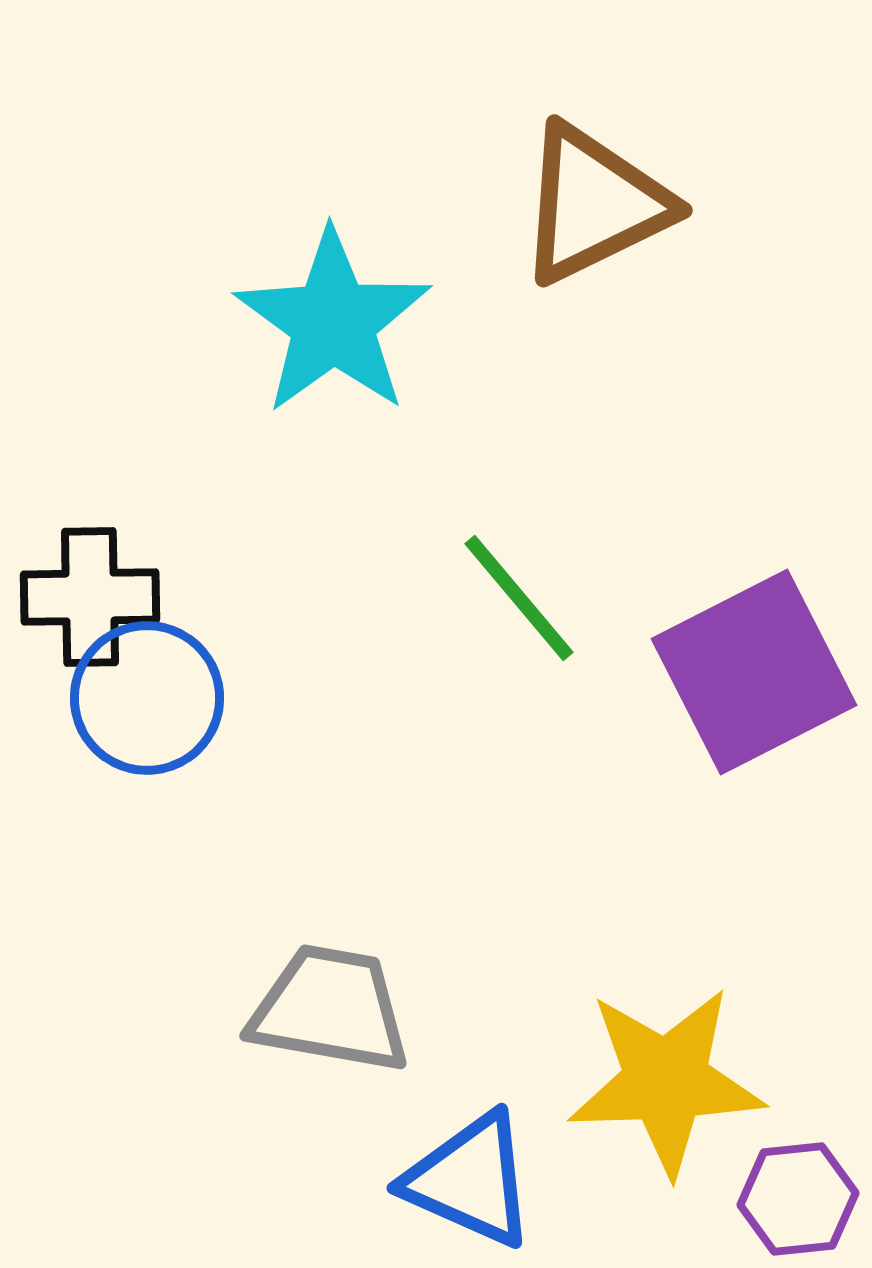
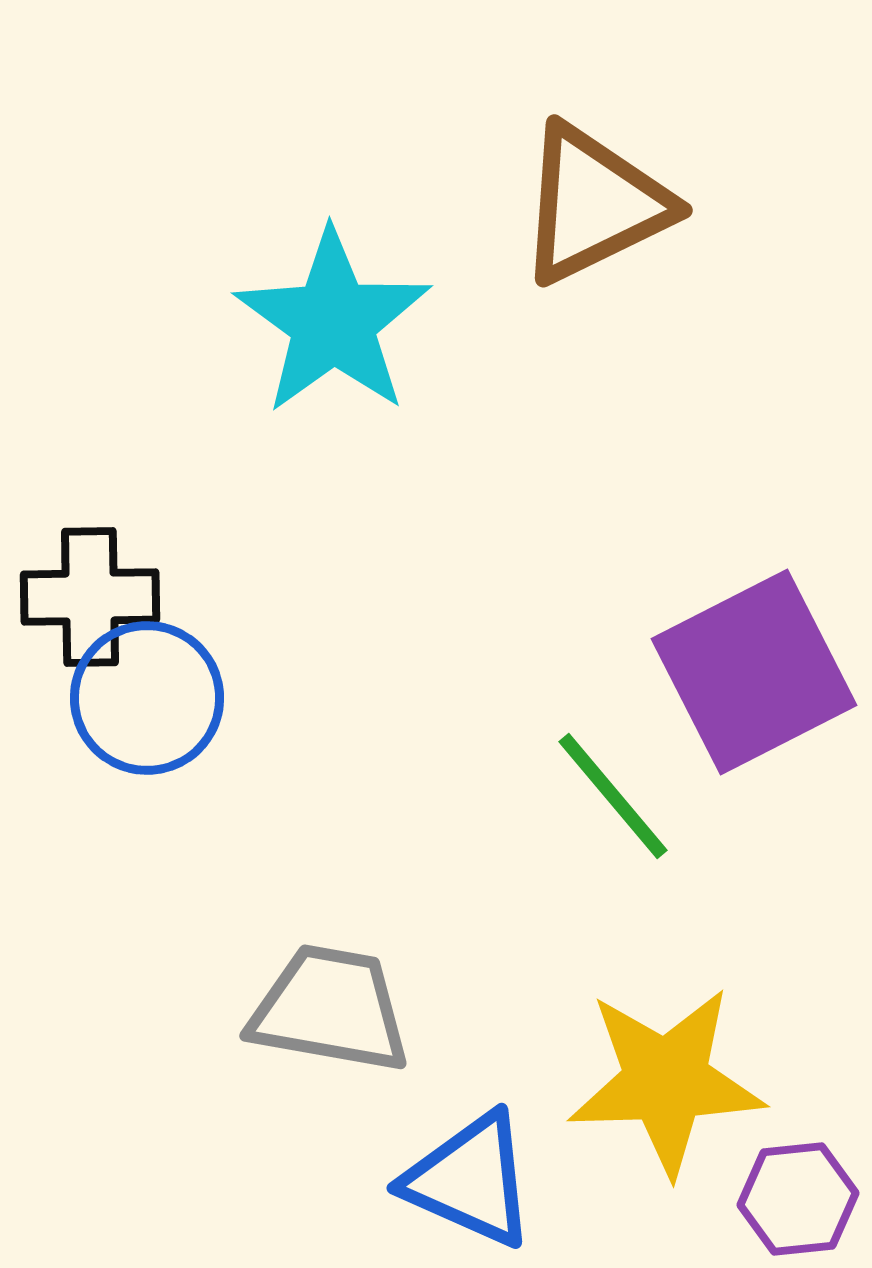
green line: moved 94 px right, 198 px down
